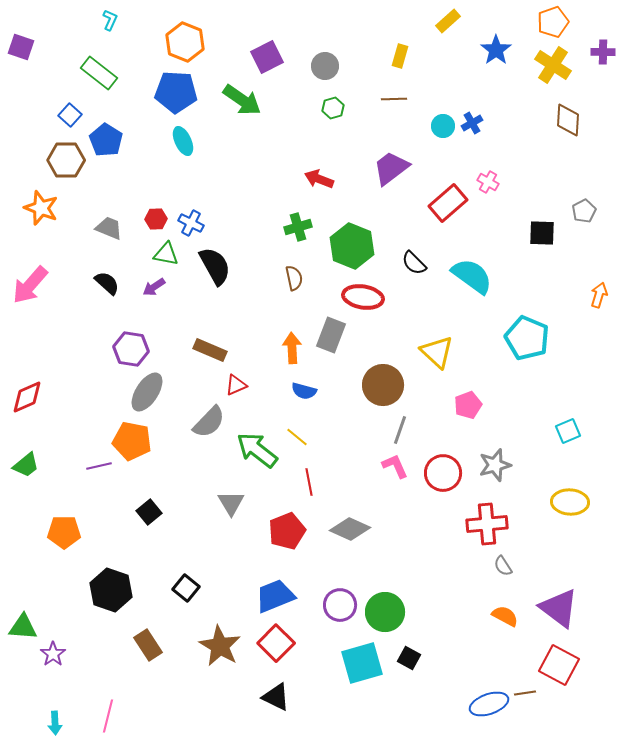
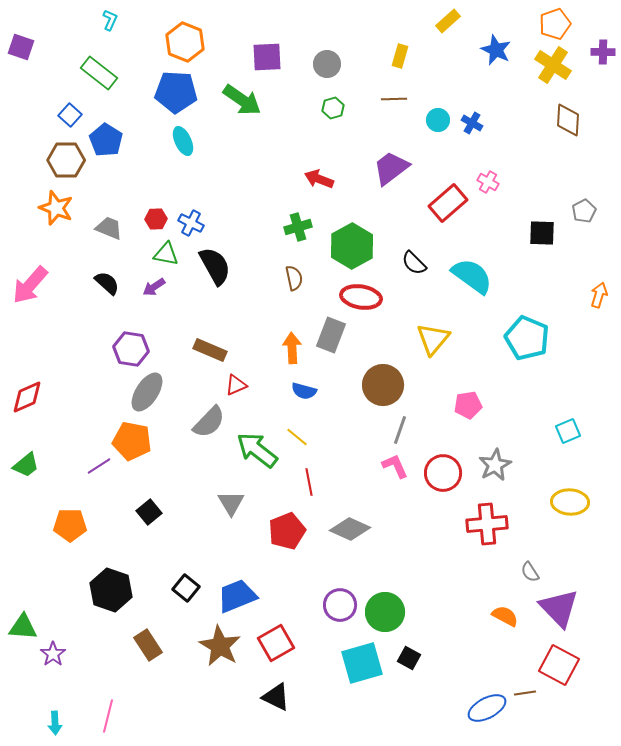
orange pentagon at (553, 22): moved 2 px right, 2 px down
blue star at (496, 50): rotated 12 degrees counterclockwise
purple square at (267, 57): rotated 24 degrees clockwise
gray circle at (325, 66): moved 2 px right, 2 px up
blue cross at (472, 123): rotated 30 degrees counterclockwise
cyan circle at (443, 126): moved 5 px left, 6 px up
orange star at (41, 208): moved 15 px right
green hexagon at (352, 246): rotated 9 degrees clockwise
red ellipse at (363, 297): moved 2 px left
yellow triangle at (437, 352): moved 4 px left, 13 px up; rotated 27 degrees clockwise
pink pentagon at (468, 405): rotated 12 degrees clockwise
gray star at (495, 465): rotated 12 degrees counterclockwise
purple line at (99, 466): rotated 20 degrees counterclockwise
orange pentagon at (64, 532): moved 6 px right, 7 px up
gray semicircle at (503, 566): moved 27 px right, 6 px down
blue trapezoid at (275, 596): moved 38 px left
purple triangle at (559, 608): rotated 9 degrees clockwise
red square at (276, 643): rotated 15 degrees clockwise
blue ellipse at (489, 704): moved 2 px left, 4 px down; rotated 9 degrees counterclockwise
